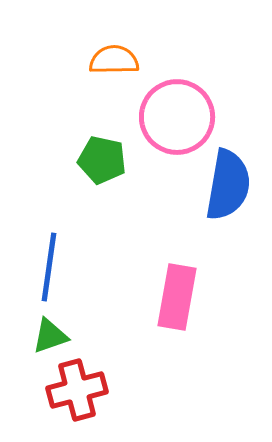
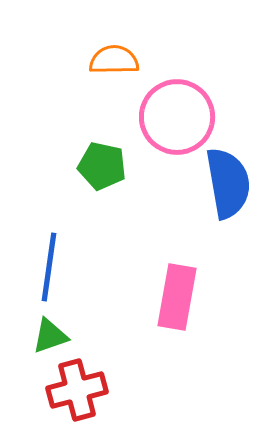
green pentagon: moved 6 px down
blue semicircle: moved 2 px up; rotated 20 degrees counterclockwise
